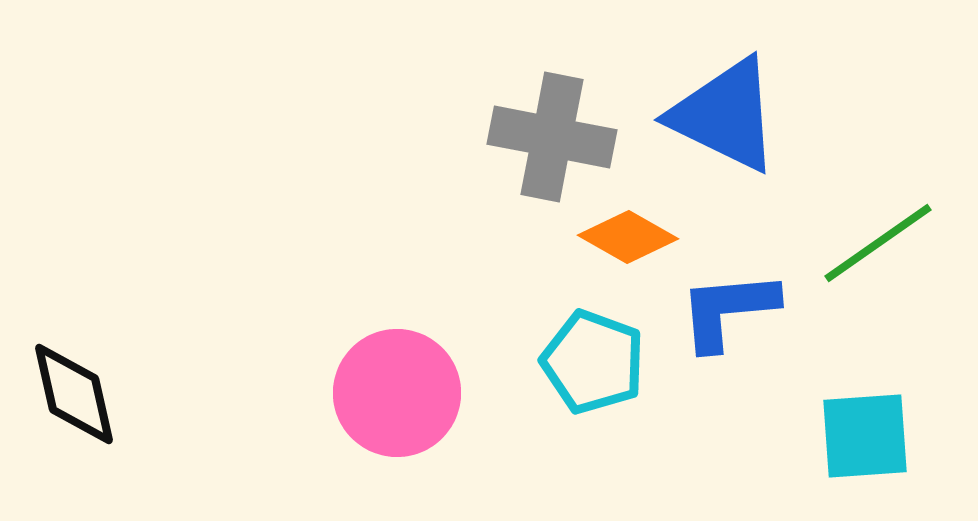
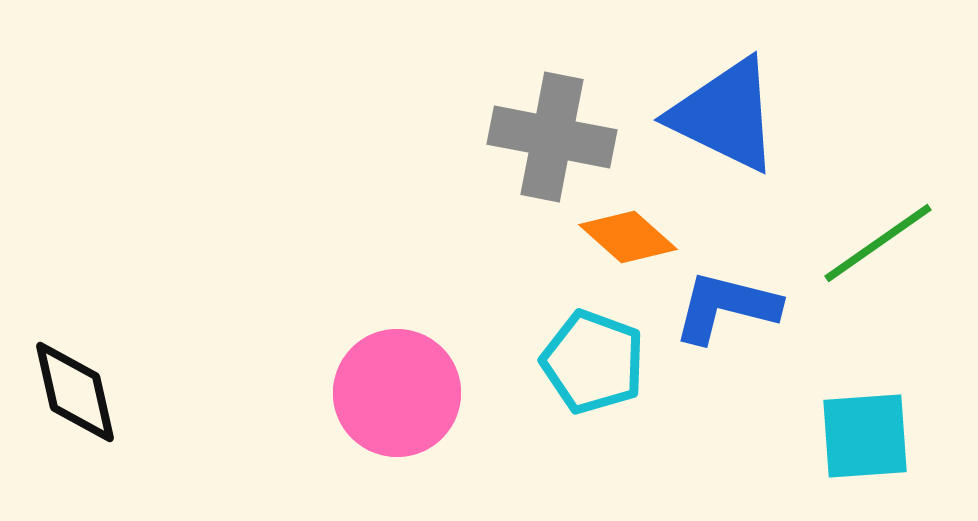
orange diamond: rotated 12 degrees clockwise
blue L-shape: moved 2 px left, 3 px up; rotated 19 degrees clockwise
black diamond: moved 1 px right, 2 px up
